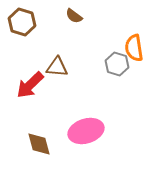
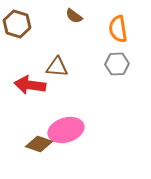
brown hexagon: moved 5 px left, 2 px down
orange semicircle: moved 16 px left, 19 px up
gray hexagon: rotated 20 degrees counterclockwise
red arrow: rotated 52 degrees clockwise
pink ellipse: moved 20 px left, 1 px up
brown diamond: rotated 56 degrees counterclockwise
